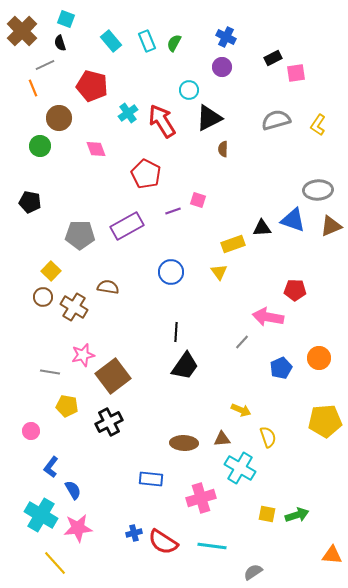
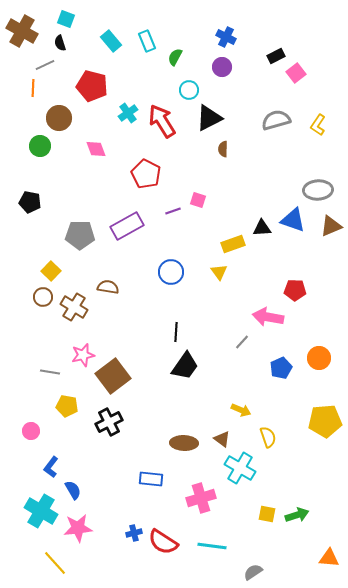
brown cross at (22, 31): rotated 16 degrees counterclockwise
green semicircle at (174, 43): moved 1 px right, 14 px down
black rectangle at (273, 58): moved 3 px right, 2 px up
pink square at (296, 73): rotated 30 degrees counterclockwise
orange line at (33, 88): rotated 24 degrees clockwise
brown triangle at (222, 439): rotated 42 degrees clockwise
cyan cross at (41, 515): moved 4 px up
orange triangle at (332, 555): moved 3 px left, 3 px down
